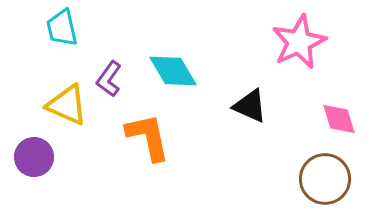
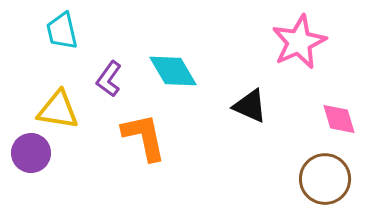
cyan trapezoid: moved 3 px down
yellow triangle: moved 9 px left, 5 px down; rotated 15 degrees counterclockwise
orange L-shape: moved 4 px left
purple circle: moved 3 px left, 4 px up
